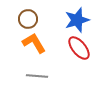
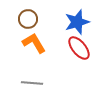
blue star: moved 2 px down
gray line: moved 5 px left, 7 px down
